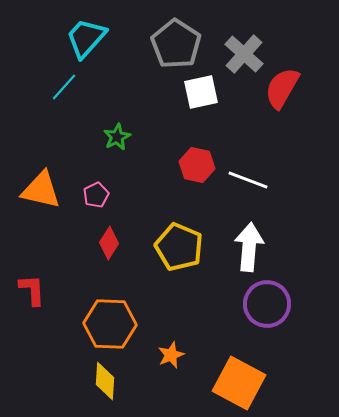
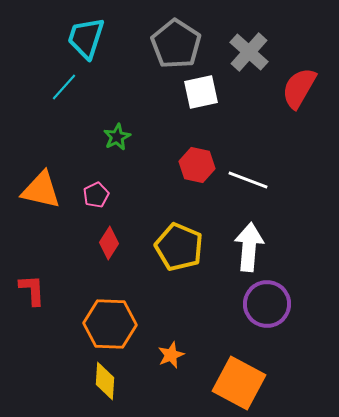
cyan trapezoid: rotated 24 degrees counterclockwise
gray cross: moved 5 px right, 2 px up
red semicircle: moved 17 px right
